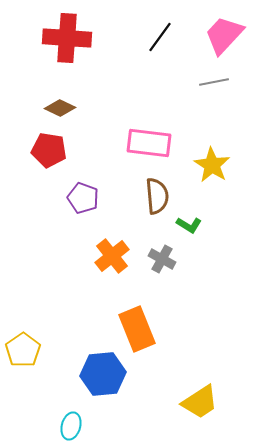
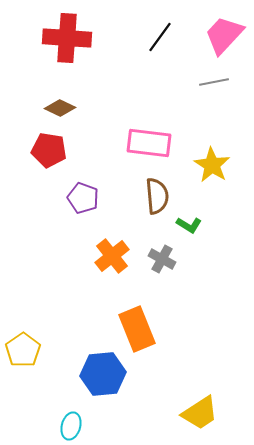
yellow trapezoid: moved 11 px down
